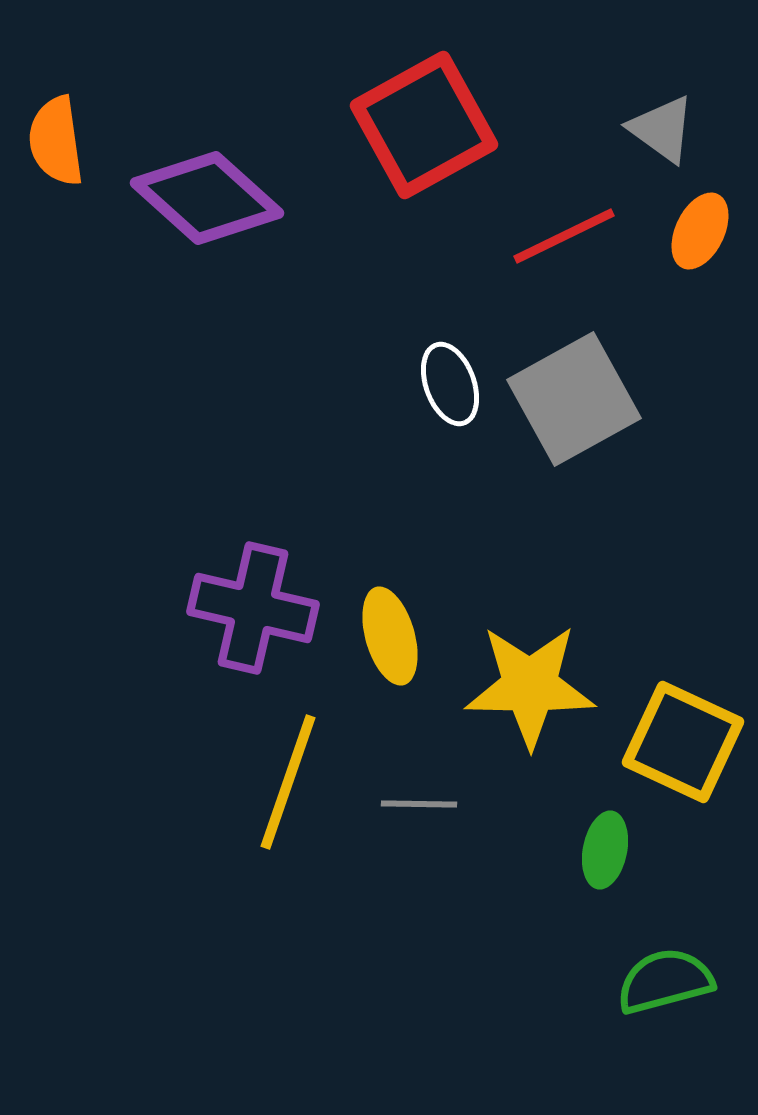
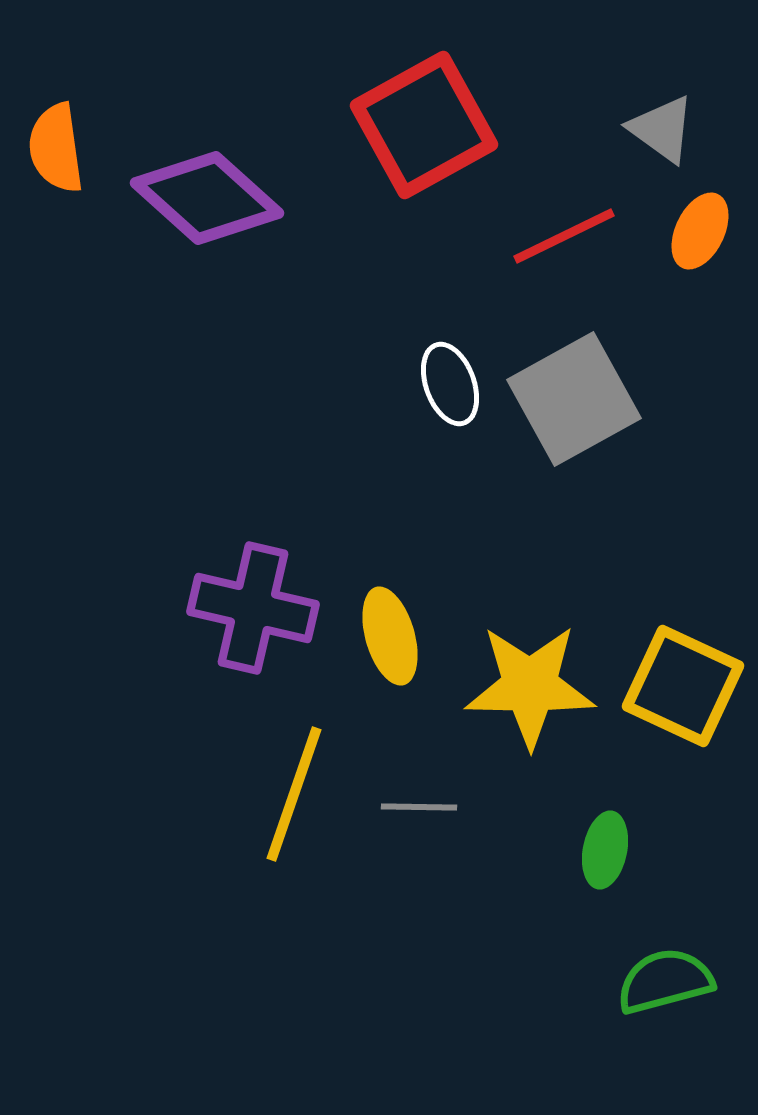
orange semicircle: moved 7 px down
yellow square: moved 56 px up
yellow line: moved 6 px right, 12 px down
gray line: moved 3 px down
